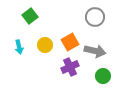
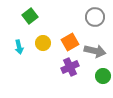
yellow circle: moved 2 px left, 2 px up
